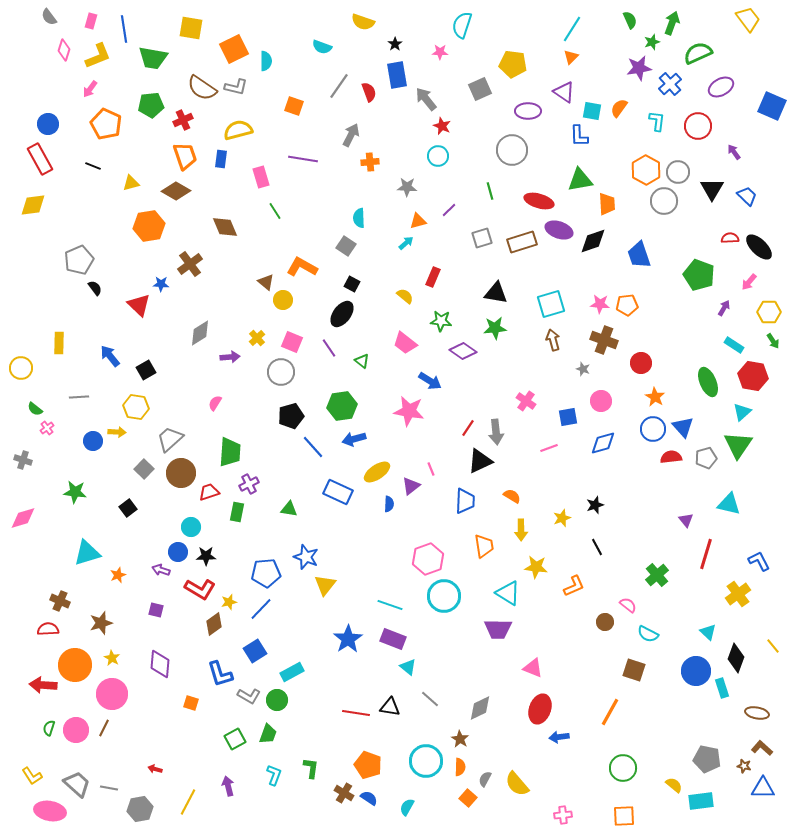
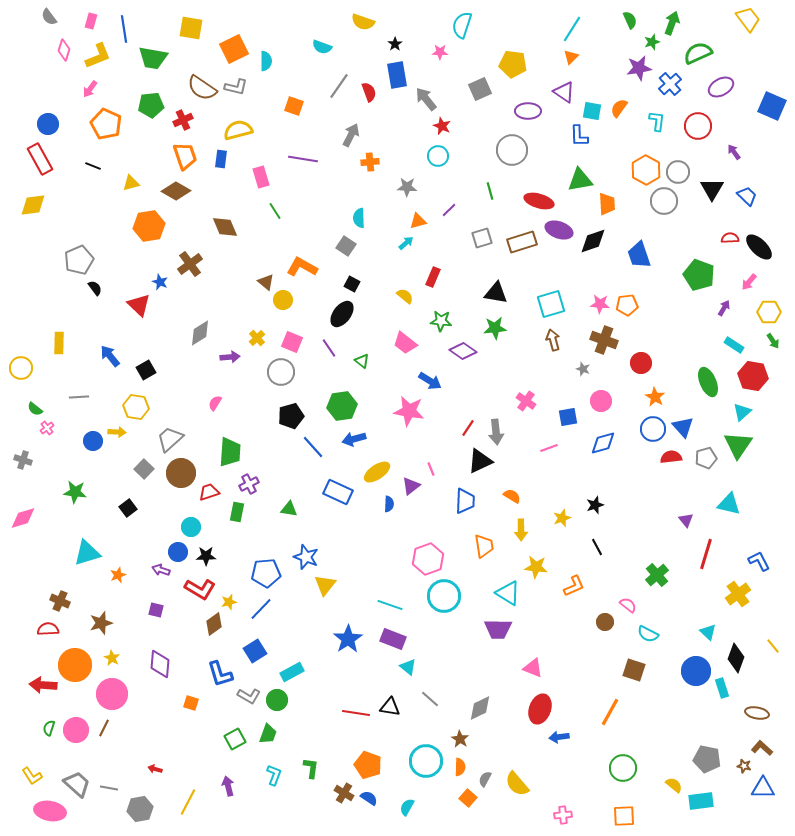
blue star at (161, 284): moved 1 px left, 2 px up; rotated 21 degrees clockwise
